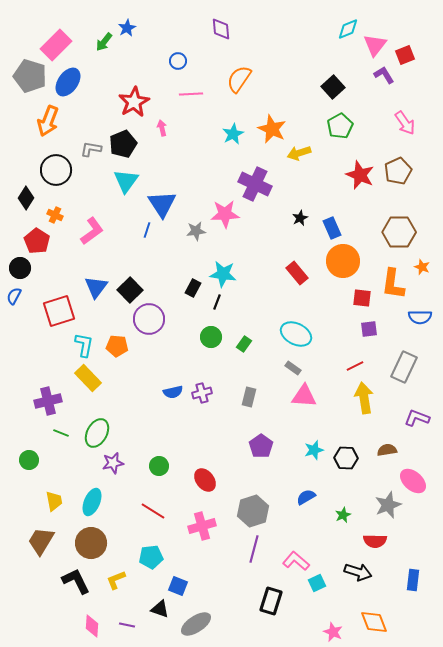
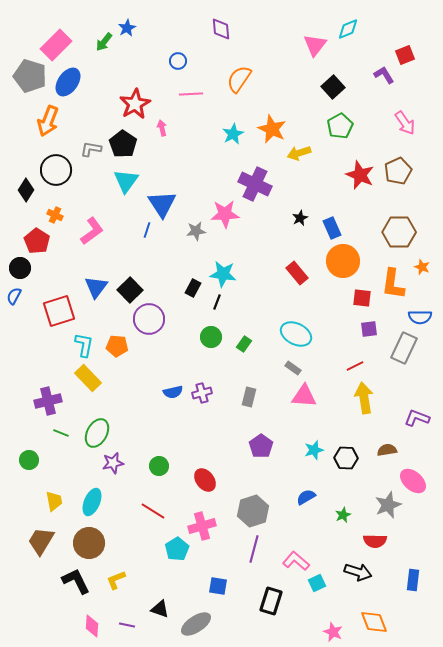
pink triangle at (375, 45): moved 60 px left
red star at (134, 102): moved 1 px right, 2 px down
black pentagon at (123, 144): rotated 16 degrees counterclockwise
black diamond at (26, 198): moved 8 px up
gray rectangle at (404, 367): moved 19 px up
brown circle at (91, 543): moved 2 px left
cyan pentagon at (151, 557): moved 26 px right, 8 px up; rotated 25 degrees counterclockwise
blue square at (178, 586): moved 40 px right; rotated 12 degrees counterclockwise
